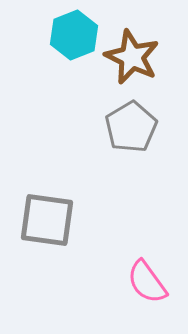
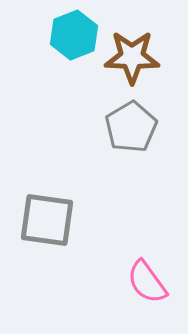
brown star: rotated 24 degrees counterclockwise
